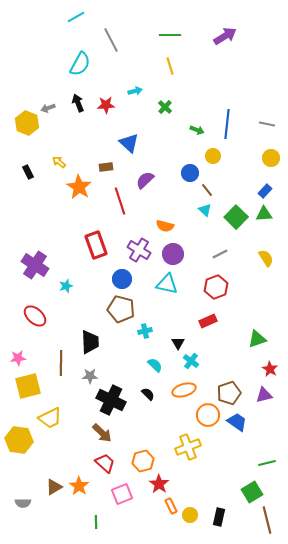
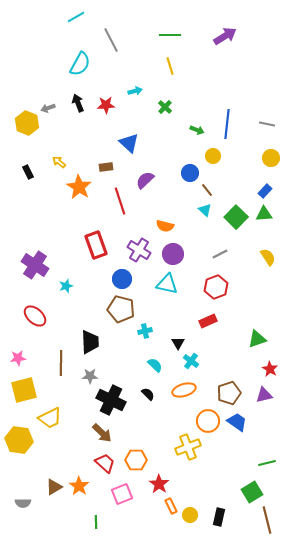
yellow semicircle at (266, 258): moved 2 px right, 1 px up
yellow square at (28, 386): moved 4 px left, 4 px down
orange circle at (208, 415): moved 6 px down
orange hexagon at (143, 461): moved 7 px left, 1 px up; rotated 15 degrees clockwise
